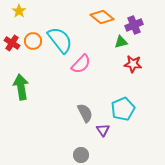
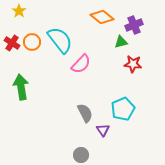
orange circle: moved 1 px left, 1 px down
